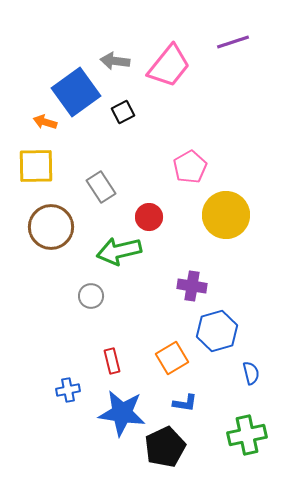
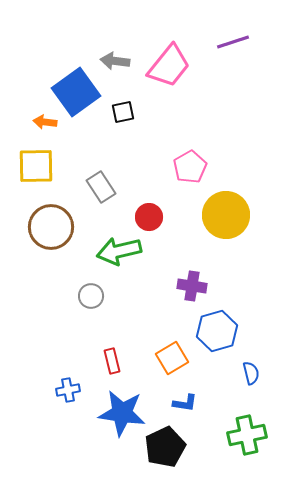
black square: rotated 15 degrees clockwise
orange arrow: rotated 10 degrees counterclockwise
